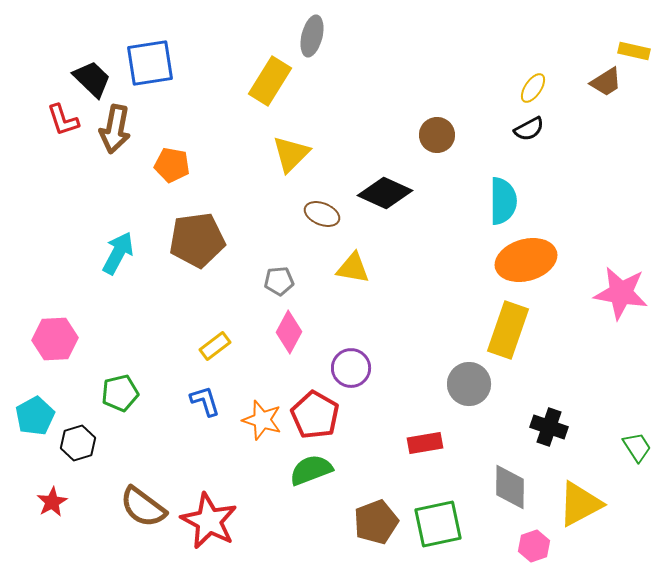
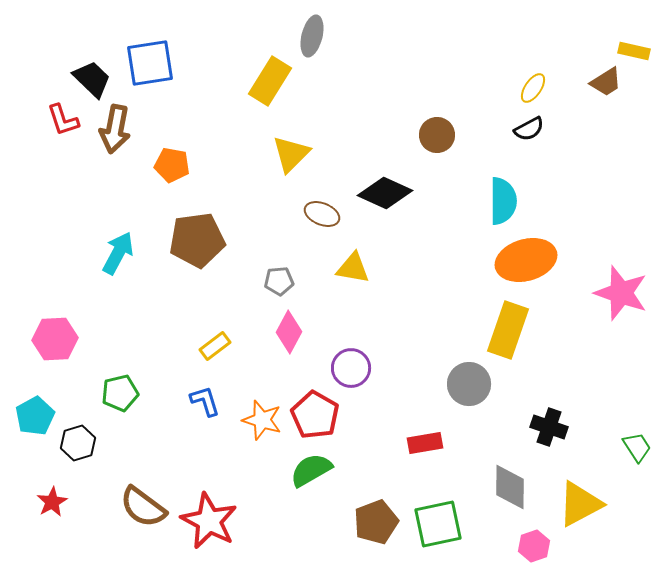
pink star at (621, 293): rotated 10 degrees clockwise
green semicircle at (311, 470): rotated 9 degrees counterclockwise
